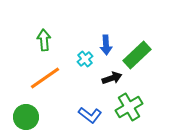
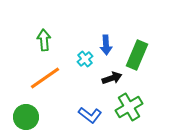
green rectangle: rotated 24 degrees counterclockwise
